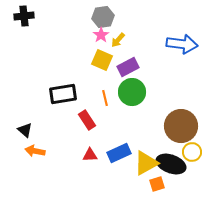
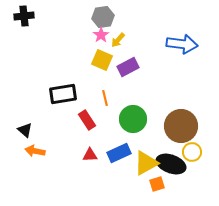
green circle: moved 1 px right, 27 px down
